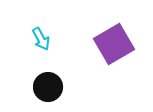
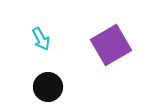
purple square: moved 3 px left, 1 px down
